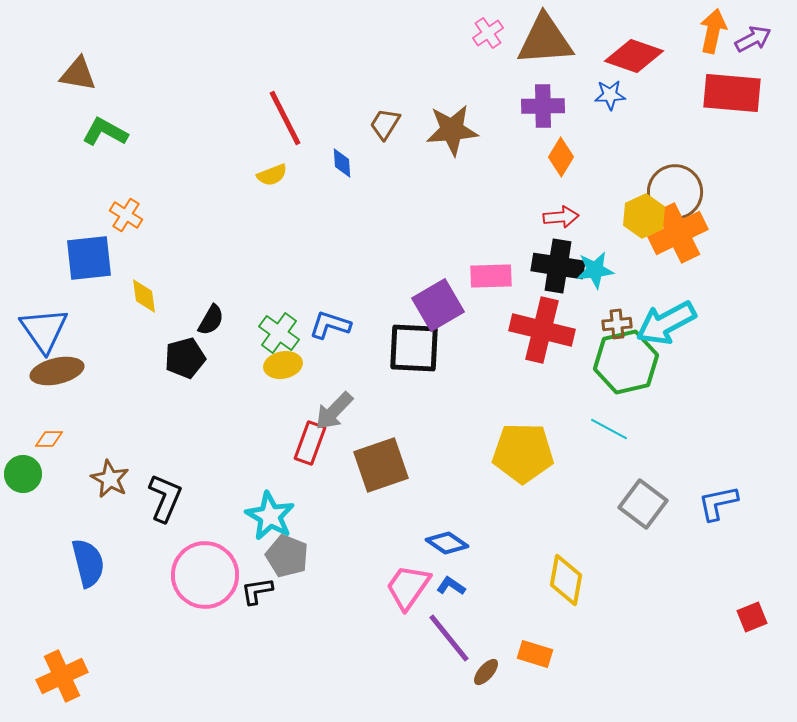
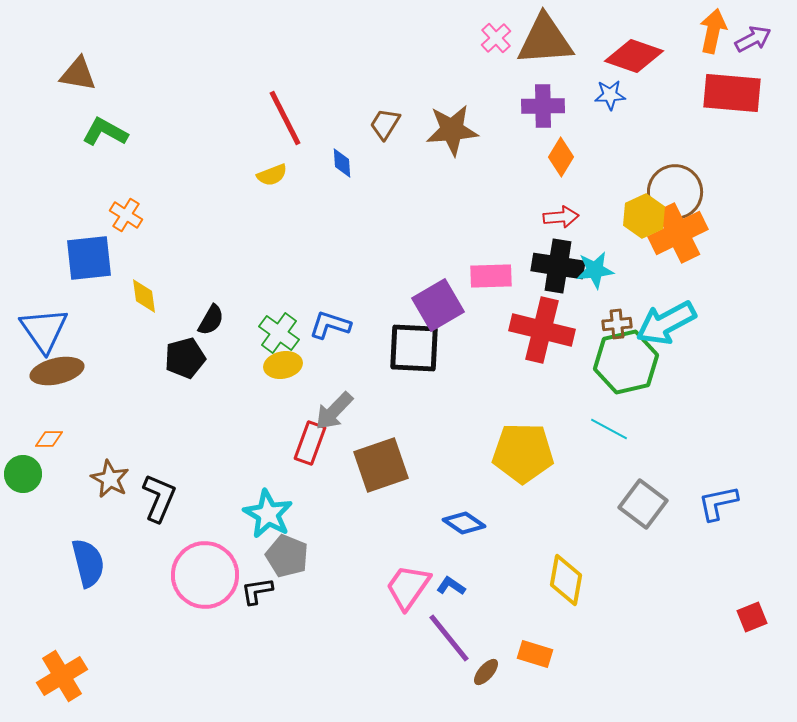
pink cross at (488, 33): moved 8 px right, 5 px down; rotated 8 degrees counterclockwise
black L-shape at (165, 498): moved 6 px left
cyan star at (270, 516): moved 2 px left, 2 px up
blue diamond at (447, 543): moved 17 px right, 20 px up
orange cross at (62, 676): rotated 6 degrees counterclockwise
